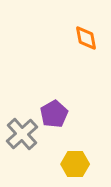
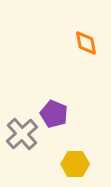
orange diamond: moved 5 px down
purple pentagon: rotated 20 degrees counterclockwise
